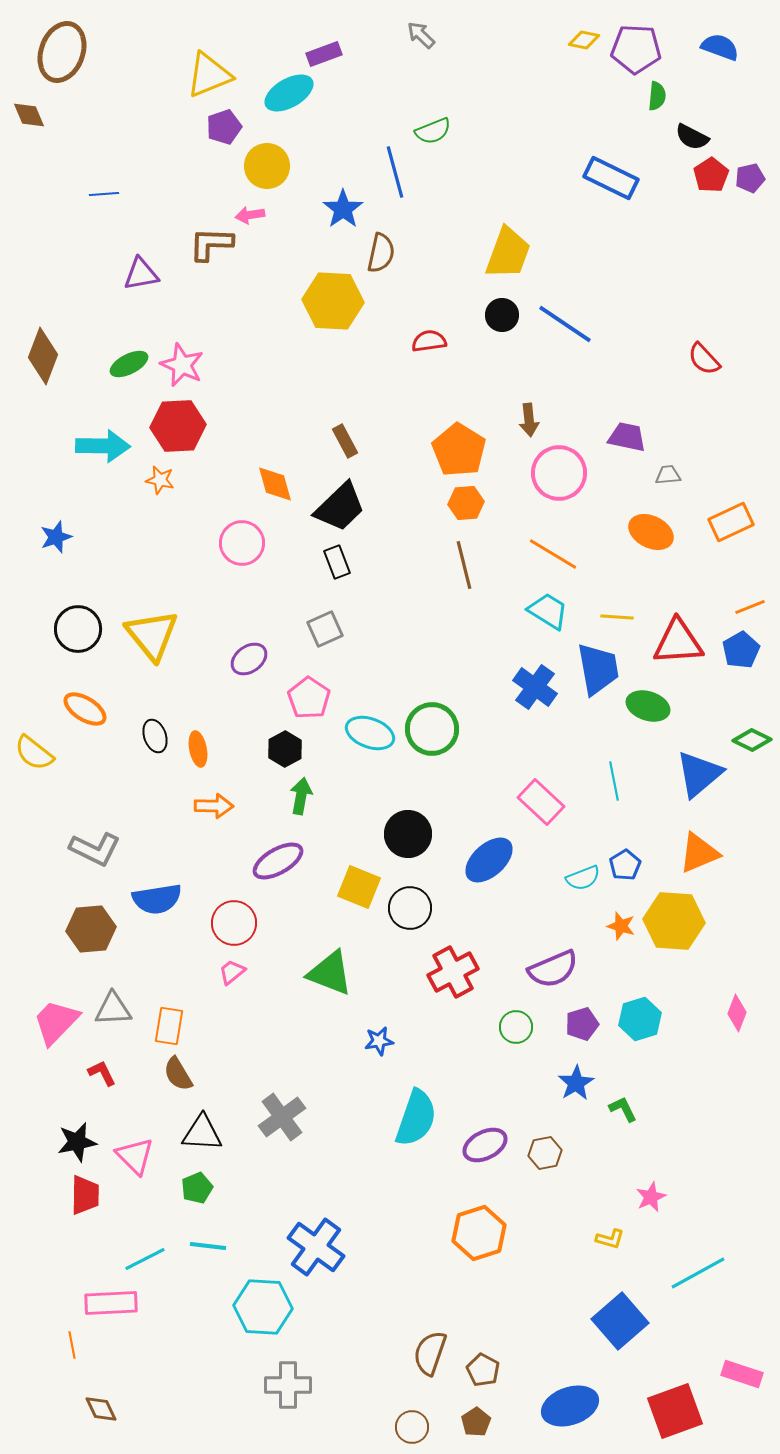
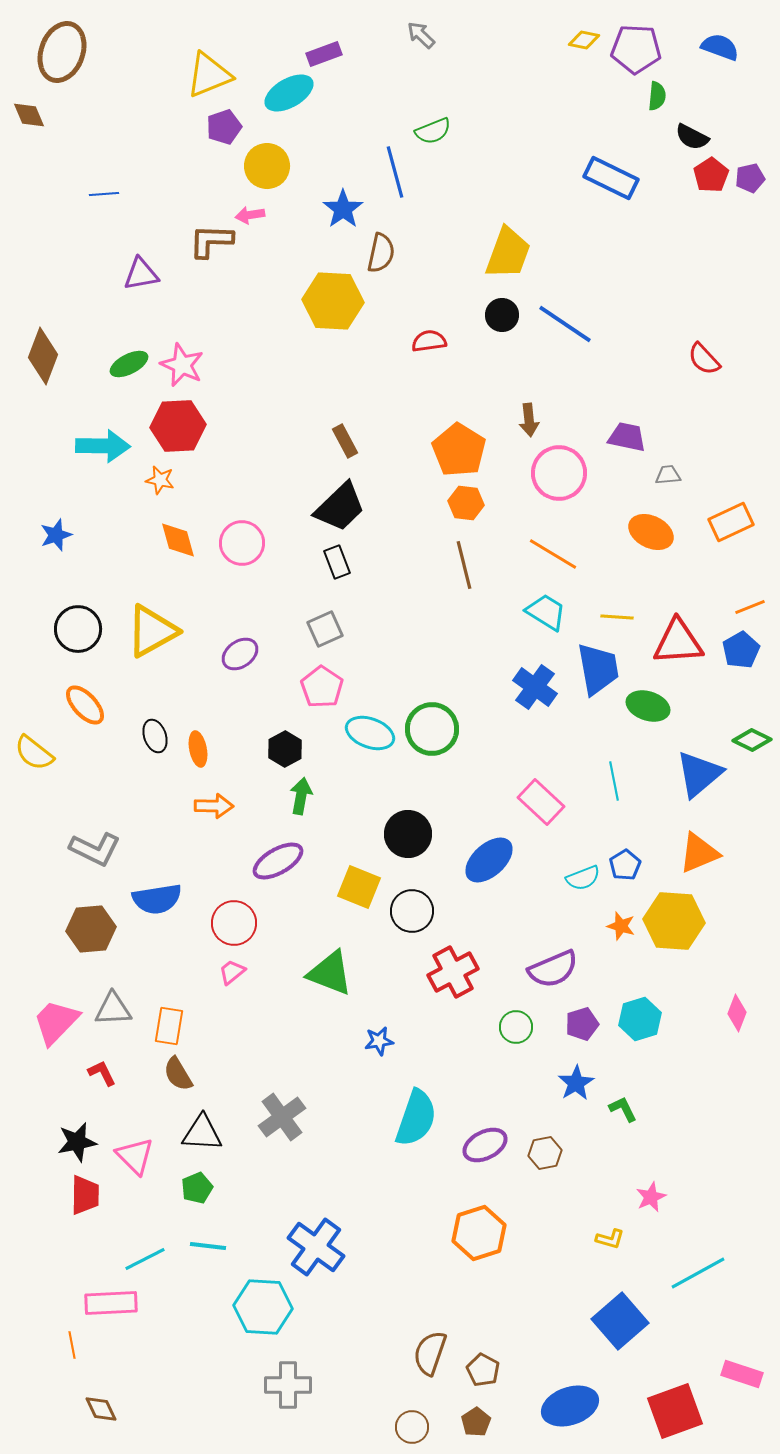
brown L-shape at (211, 244): moved 3 px up
orange diamond at (275, 484): moved 97 px left, 56 px down
orange hexagon at (466, 503): rotated 12 degrees clockwise
blue star at (56, 537): moved 2 px up
cyan trapezoid at (548, 611): moved 2 px left, 1 px down
yellow triangle at (152, 635): moved 4 px up; rotated 40 degrees clockwise
purple ellipse at (249, 659): moved 9 px left, 5 px up
pink pentagon at (309, 698): moved 13 px right, 11 px up
orange ellipse at (85, 709): moved 4 px up; rotated 15 degrees clockwise
black circle at (410, 908): moved 2 px right, 3 px down
